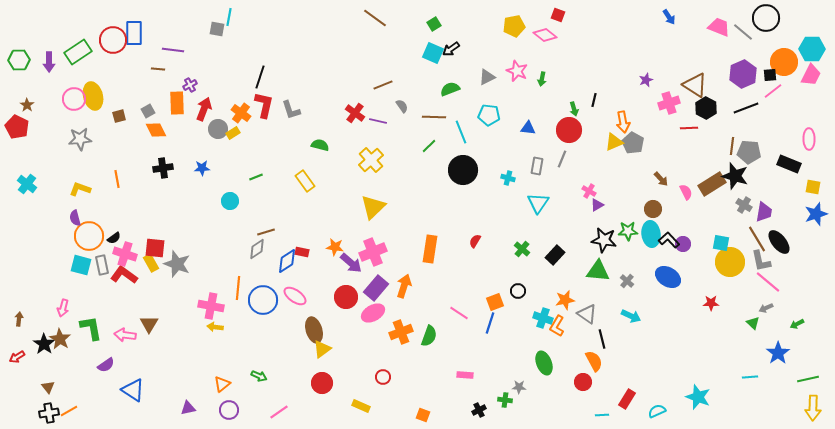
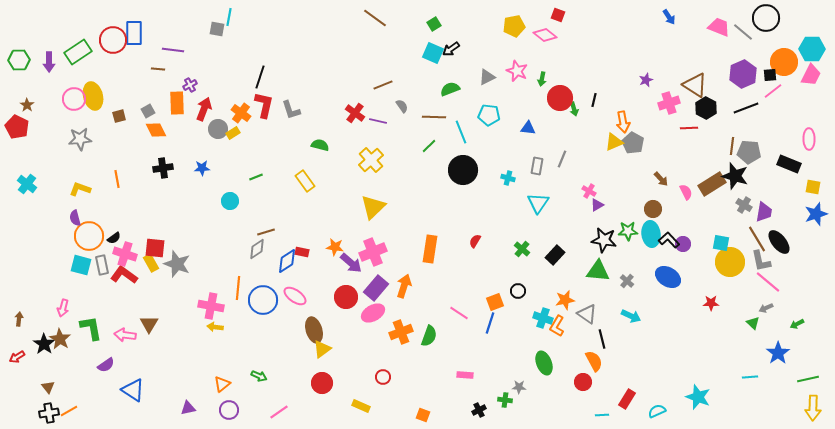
red circle at (569, 130): moved 9 px left, 32 px up
